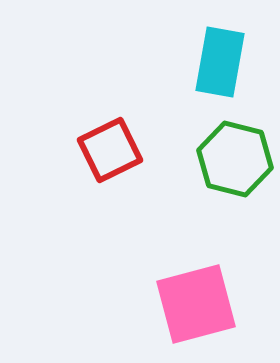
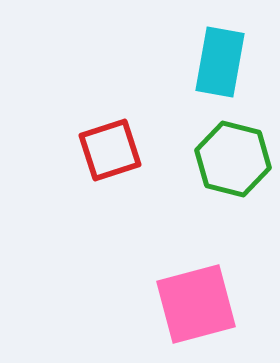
red square: rotated 8 degrees clockwise
green hexagon: moved 2 px left
